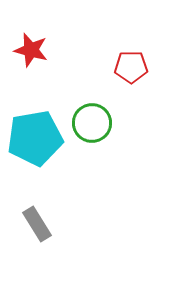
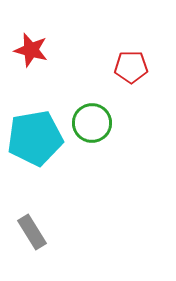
gray rectangle: moved 5 px left, 8 px down
